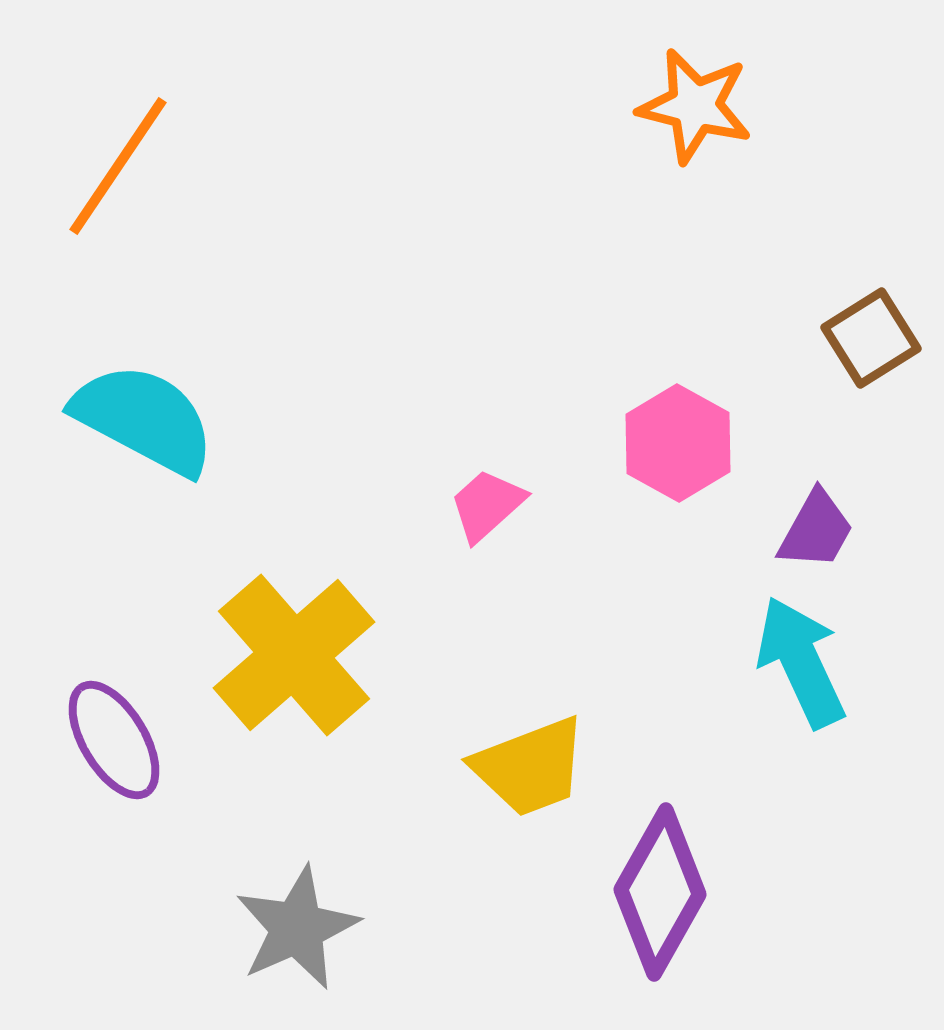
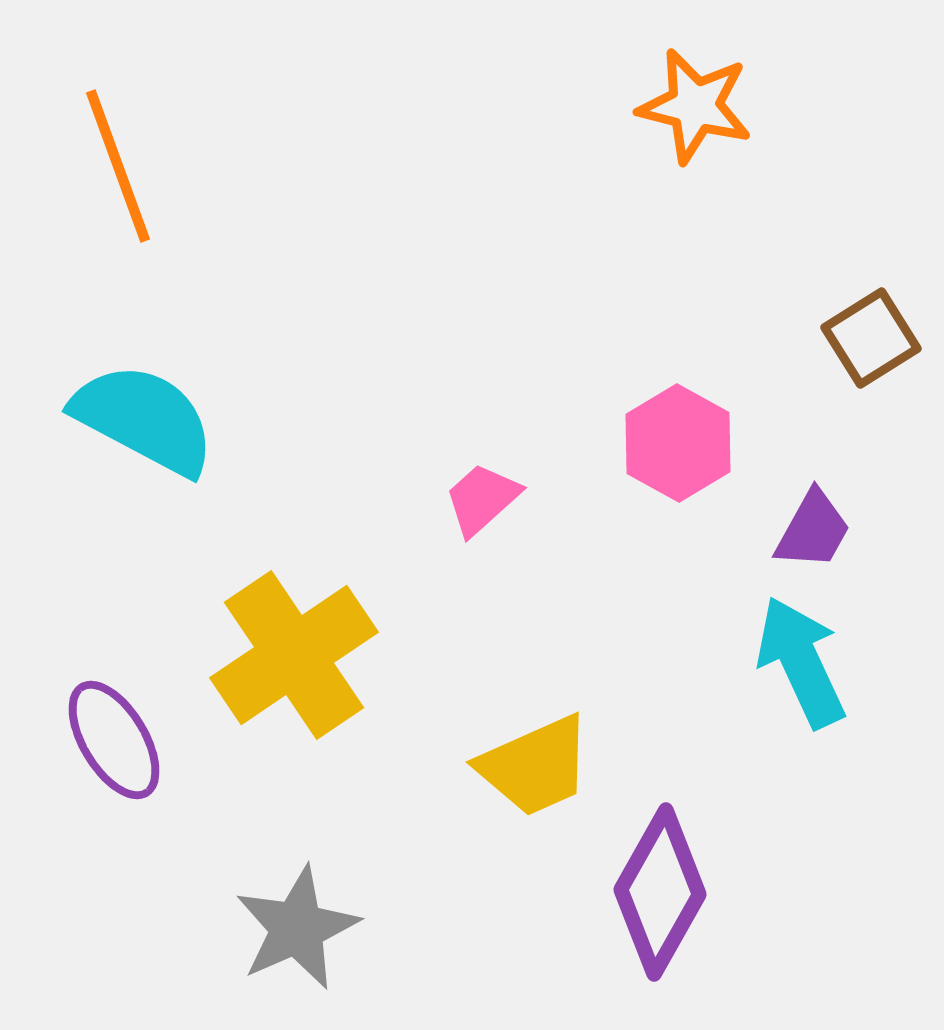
orange line: rotated 54 degrees counterclockwise
pink trapezoid: moved 5 px left, 6 px up
purple trapezoid: moved 3 px left
yellow cross: rotated 7 degrees clockwise
yellow trapezoid: moved 5 px right, 1 px up; rotated 3 degrees counterclockwise
